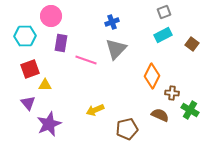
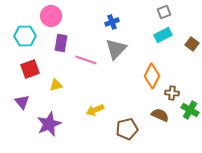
yellow triangle: moved 11 px right; rotated 16 degrees counterclockwise
purple triangle: moved 6 px left, 1 px up
